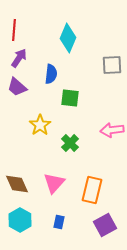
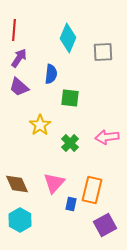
gray square: moved 9 px left, 13 px up
purple trapezoid: moved 2 px right
pink arrow: moved 5 px left, 7 px down
blue rectangle: moved 12 px right, 18 px up
